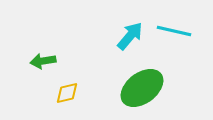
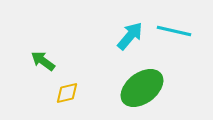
green arrow: rotated 45 degrees clockwise
